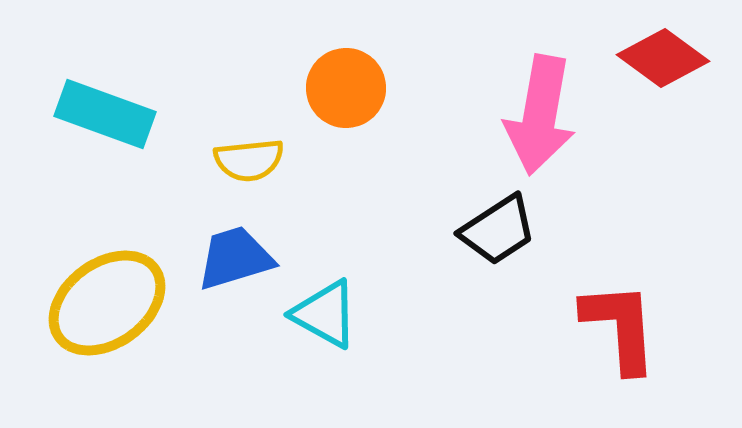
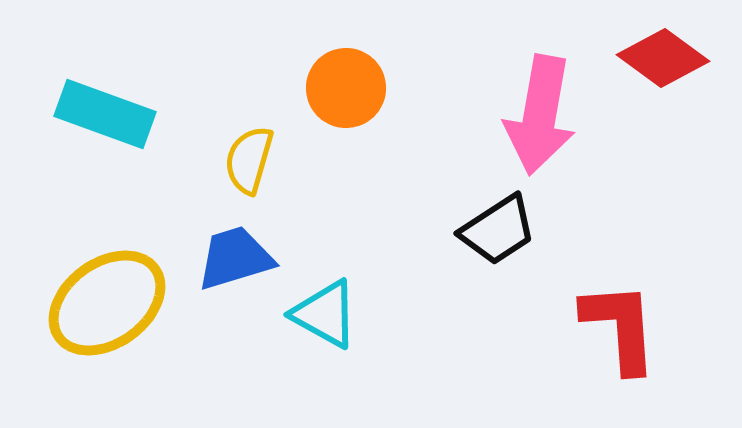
yellow semicircle: rotated 112 degrees clockwise
